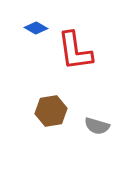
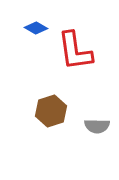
brown hexagon: rotated 8 degrees counterclockwise
gray semicircle: rotated 15 degrees counterclockwise
